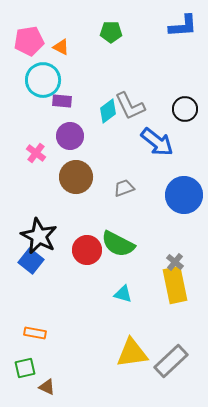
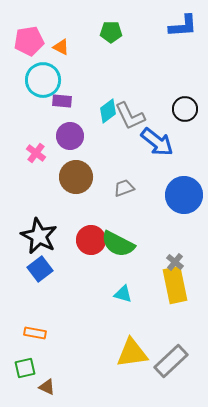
gray L-shape: moved 10 px down
red circle: moved 4 px right, 10 px up
blue square: moved 9 px right, 8 px down; rotated 15 degrees clockwise
